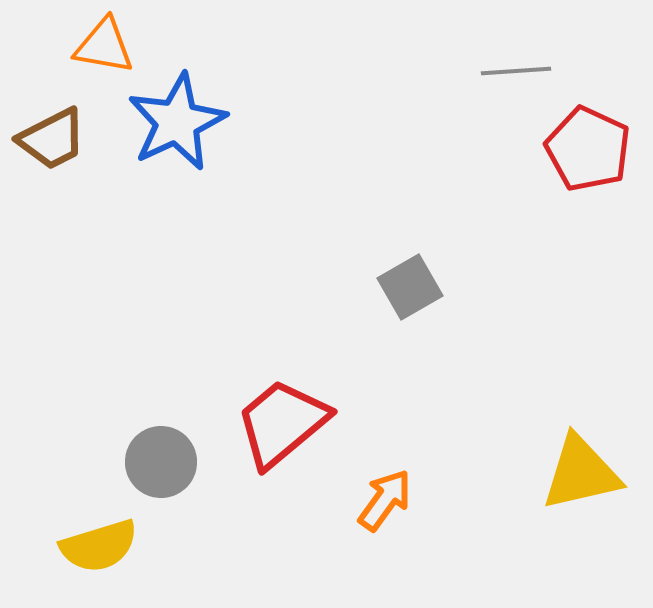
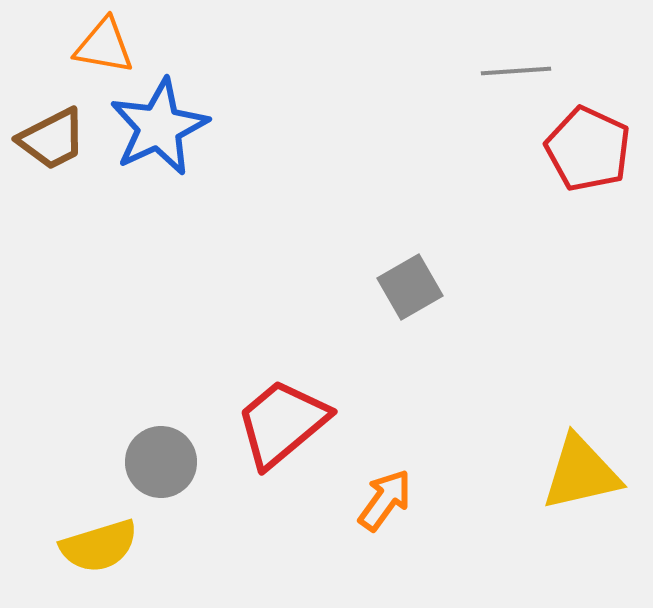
blue star: moved 18 px left, 5 px down
